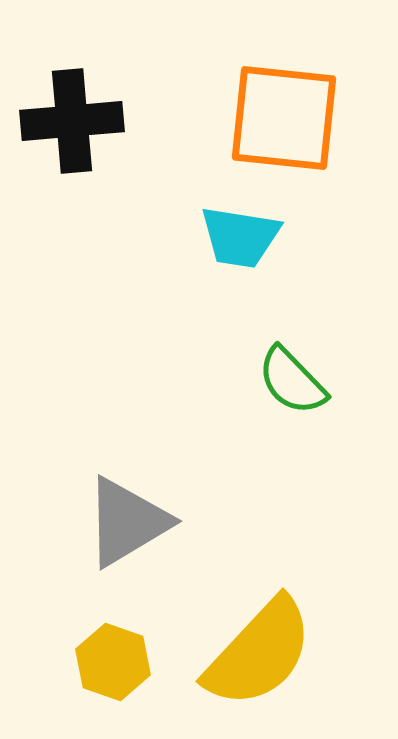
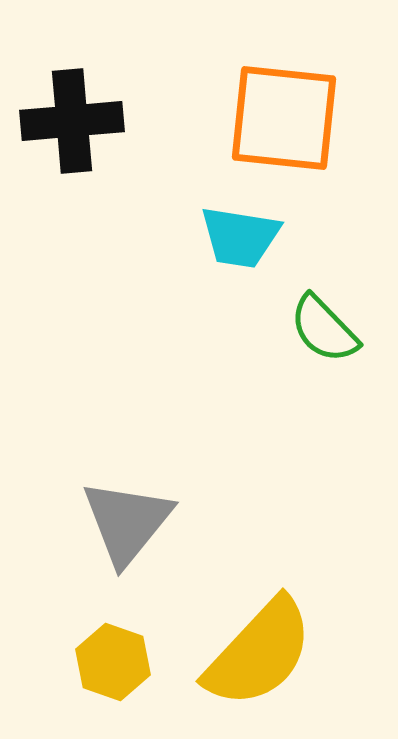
green semicircle: moved 32 px right, 52 px up
gray triangle: rotated 20 degrees counterclockwise
